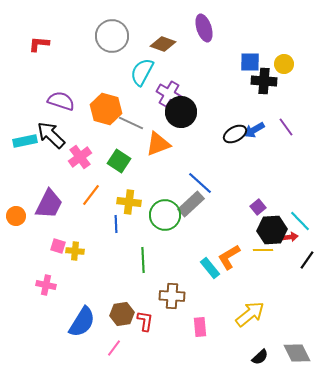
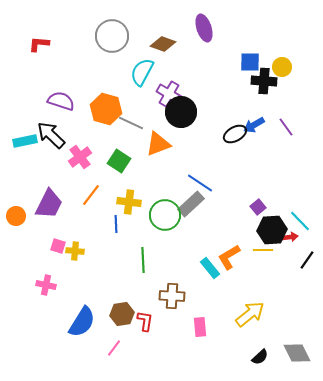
yellow circle at (284, 64): moved 2 px left, 3 px down
blue arrow at (254, 130): moved 5 px up
blue line at (200, 183): rotated 8 degrees counterclockwise
